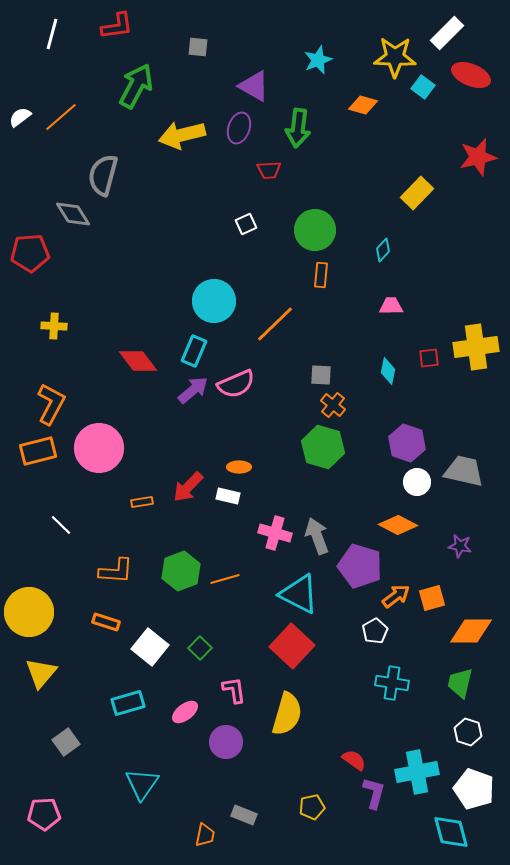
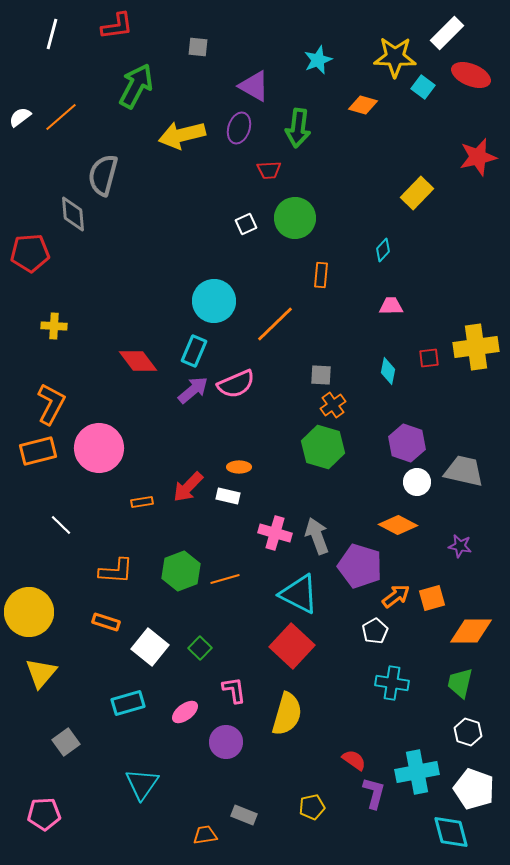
gray diamond at (73, 214): rotated 27 degrees clockwise
green circle at (315, 230): moved 20 px left, 12 px up
orange cross at (333, 405): rotated 15 degrees clockwise
orange trapezoid at (205, 835): rotated 110 degrees counterclockwise
